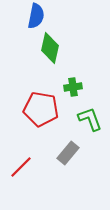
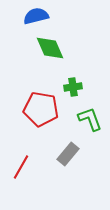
blue semicircle: rotated 115 degrees counterclockwise
green diamond: rotated 36 degrees counterclockwise
gray rectangle: moved 1 px down
red line: rotated 15 degrees counterclockwise
